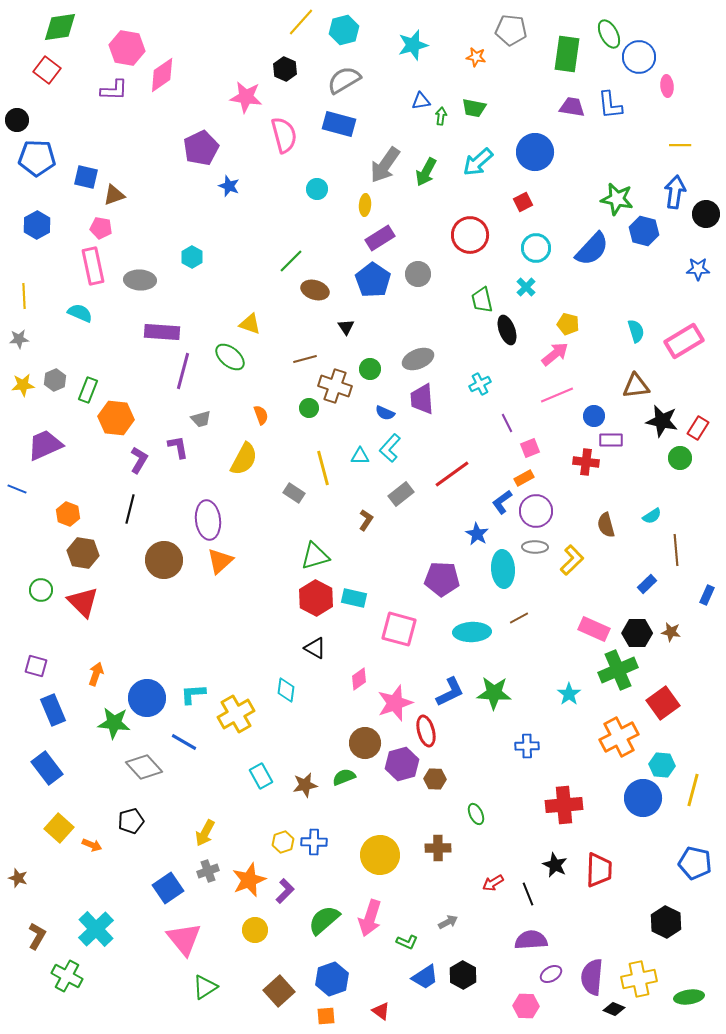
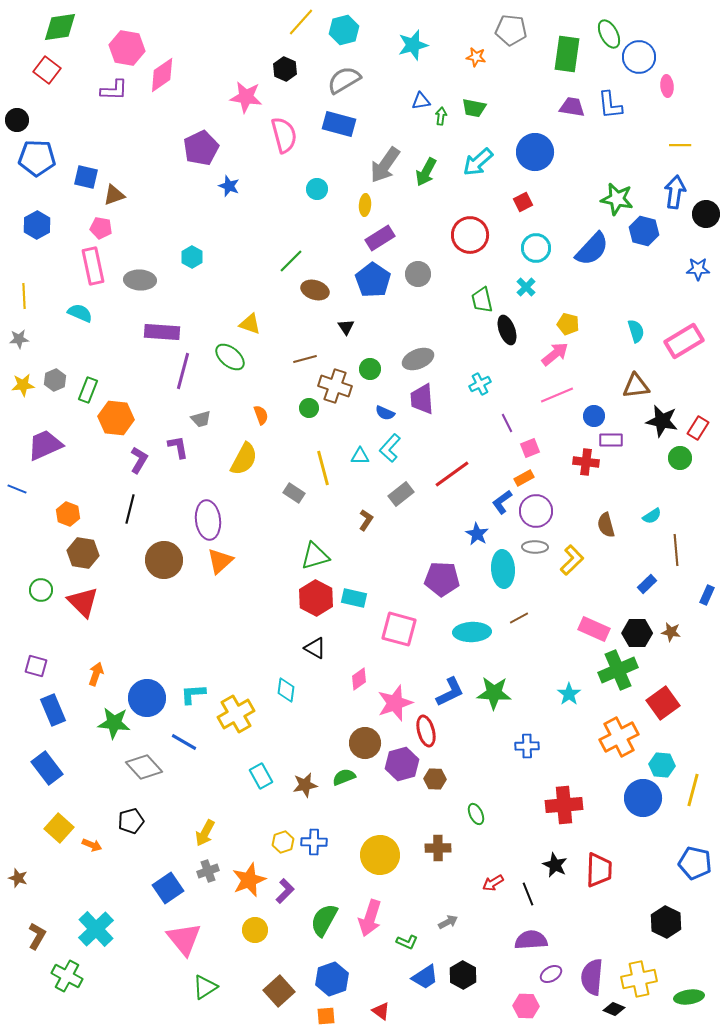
green semicircle at (324, 920): rotated 20 degrees counterclockwise
